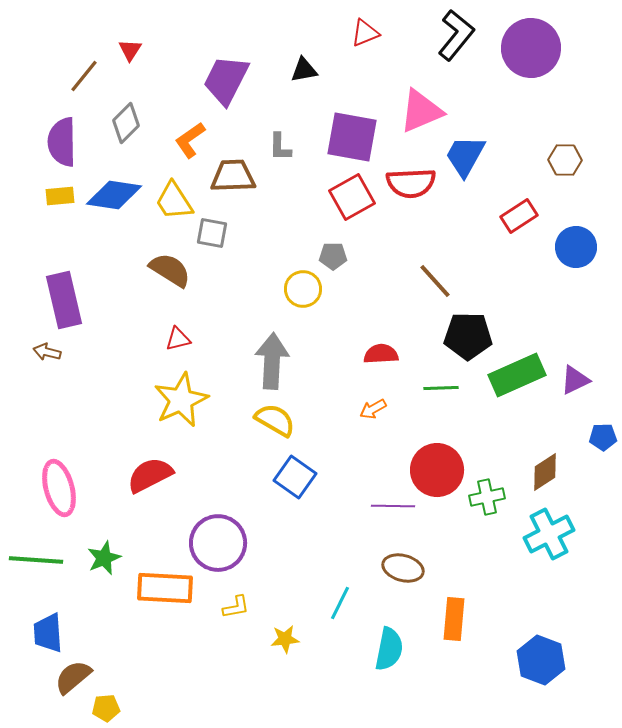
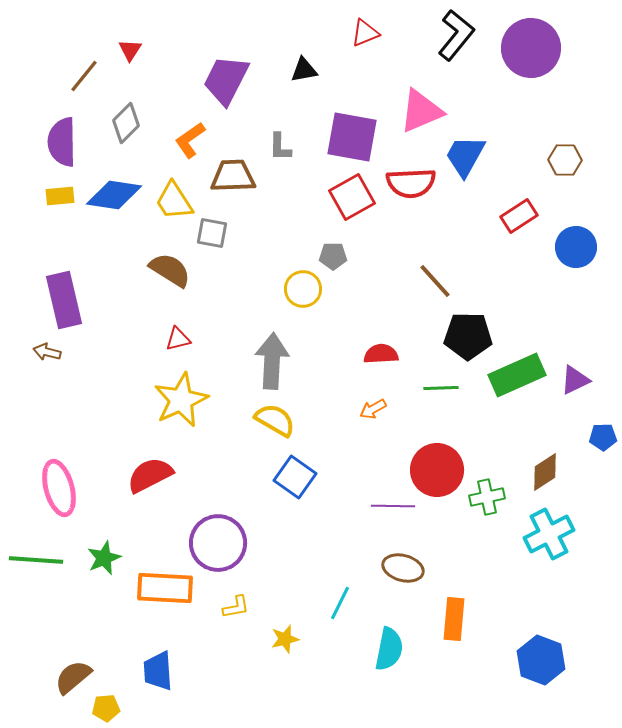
blue trapezoid at (48, 633): moved 110 px right, 38 px down
yellow star at (285, 639): rotated 8 degrees counterclockwise
